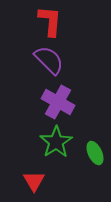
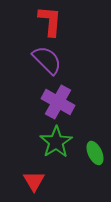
purple semicircle: moved 2 px left
